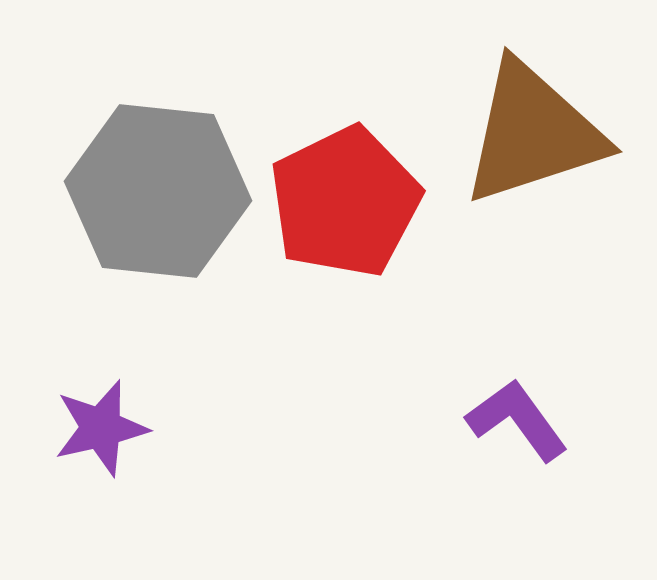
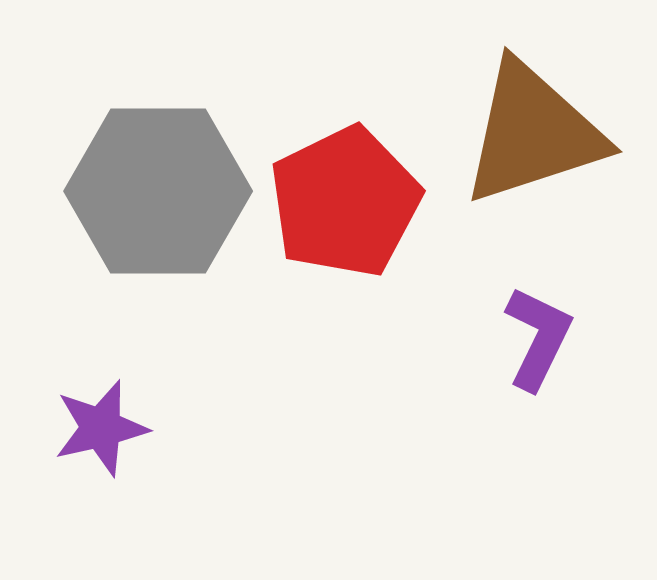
gray hexagon: rotated 6 degrees counterclockwise
purple L-shape: moved 21 px right, 82 px up; rotated 62 degrees clockwise
